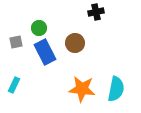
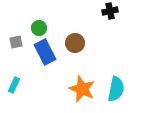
black cross: moved 14 px right, 1 px up
orange star: rotated 16 degrees clockwise
